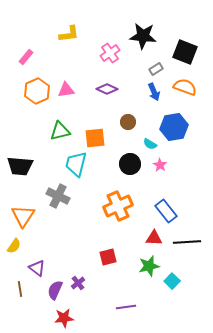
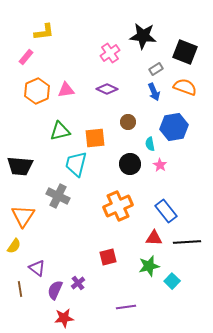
yellow L-shape: moved 25 px left, 2 px up
cyan semicircle: rotated 48 degrees clockwise
